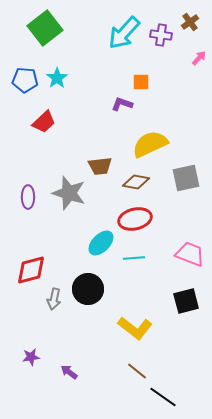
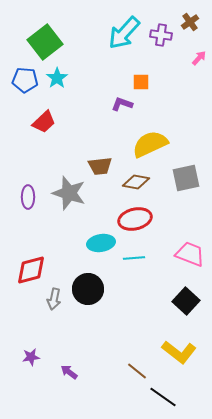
green square: moved 14 px down
cyan ellipse: rotated 36 degrees clockwise
black square: rotated 32 degrees counterclockwise
yellow L-shape: moved 44 px right, 24 px down
